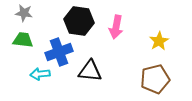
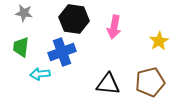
black hexagon: moved 5 px left, 2 px up
pink arrow: moved 2 px left
green trapezoid: moved 2 px left, 7 px down; rotated 90 degrees counterclockwise
blue cross: moved 3 px right
black triangle: moved 18 px right, 13 px down
brown pentagon: moved 5 px left, 3 px down
